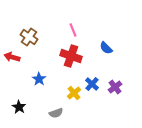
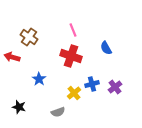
blue semicircle: rotated 16 degrees clockwise
blue cross: rotated 32 degrees clockwise
black star: rotated 16 degrees counterclockwise
gray semicircle: moved 2 px right, 1 px up
